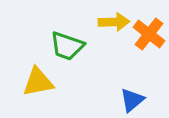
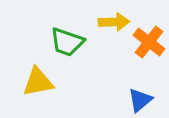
orange cross: moved 8 px down
green trapezoid: moved 4 px up
blue triangle: moved 8 px right
